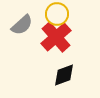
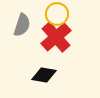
gray semicircle: rotated 30 degrees counterclockwise
black diamond: moved 20 px left; rotated 30 degrees clockwise
